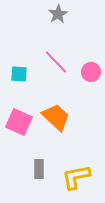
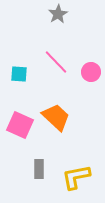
pink square: moved 1 px right, 3 px down
